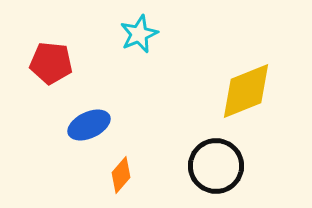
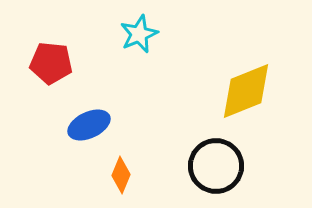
orange diamond: rotated 18 degrees counterclockwise
